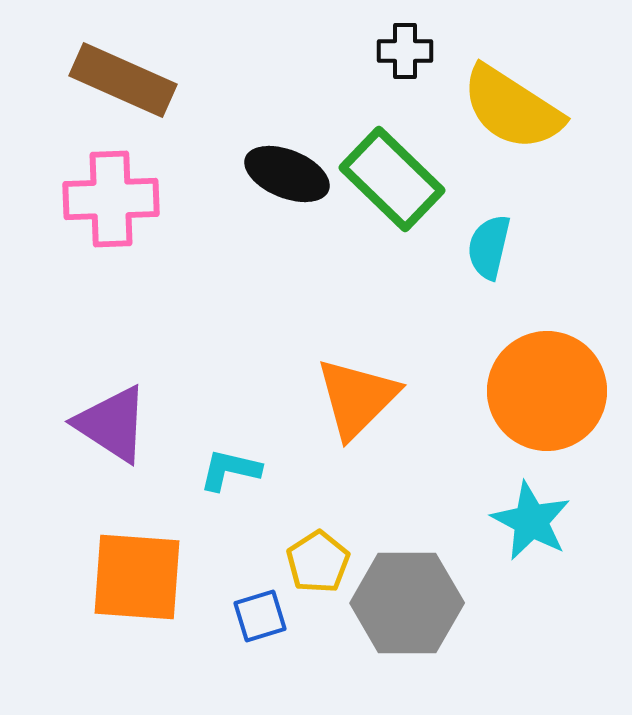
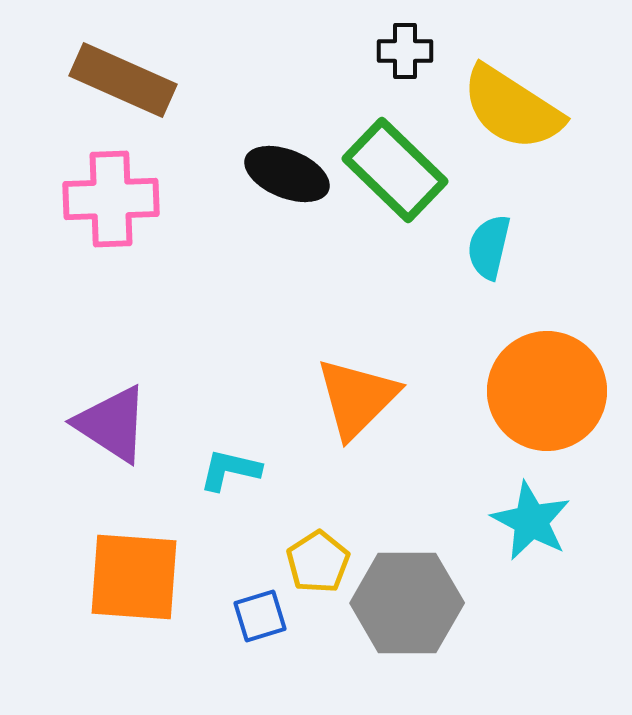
green rectangle: moved 3 px right, 9 px up
orange square: moved 3 px left
